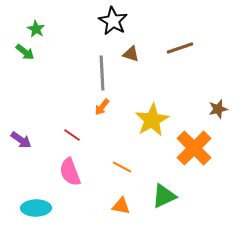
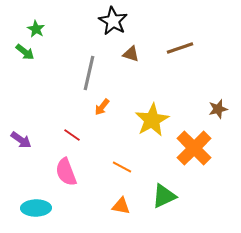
gray line: moved 13 px left; rotated 16 degrees clockwise
pink semicircle: moved 4 px left
